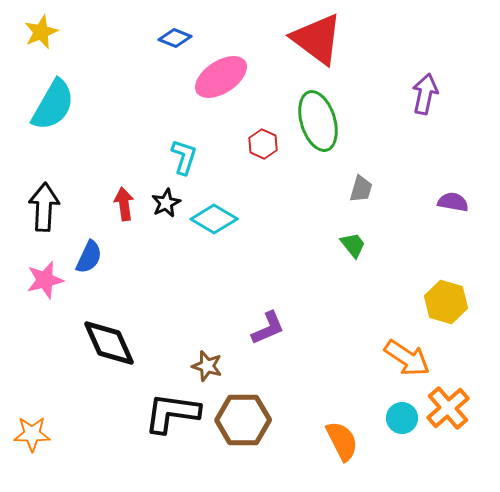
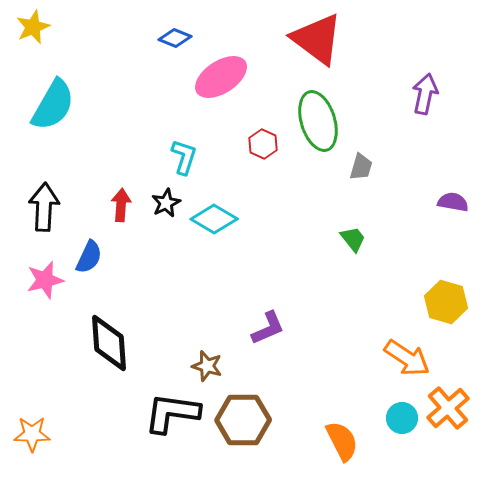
yellow star: moved 8 px left, 5 px up
gray trapezoid: moved 22 px up
red arrow: moved 3 px left, 1 px down; rotated 12 degrees clockwise
green trapezoid: moved 6 px up
black diamond: rotated 20 degrees clockwise
